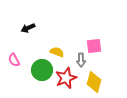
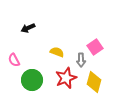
pink square: moved 1 px right, 1 px down; rotated 28 degrees counterclockwise
green circle: moved 10 px left, 10 px down
